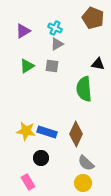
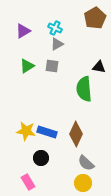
brown pentagon: moved 2 px right; rotated 20 degrees clockwise
black triangle: moved 1 px right, 3 px down
